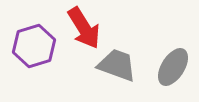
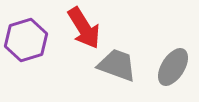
purple hexagon: moved 8 px left, 6 px up
